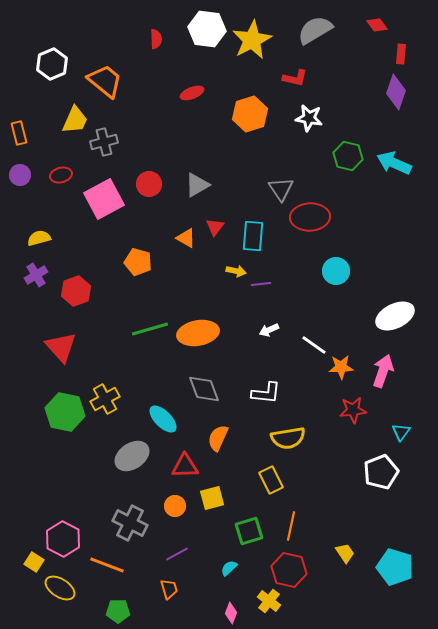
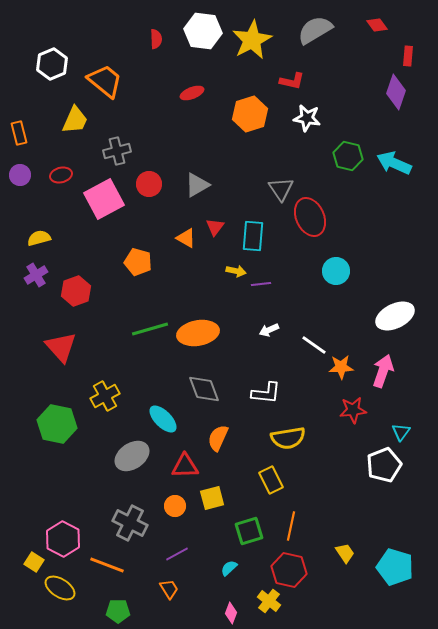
white hexagon at (207, 29): moved 4 px left, 2 px down
red rectangle at (401, 54): moved 7 px right, 2 px down
red L-shape at (295, 78): moved 3 px left, 3 px down
white star at (309, 118): moved 2 px left
gray cross at (104, 142): moved 13 px right, 9 px down
red ellipse at (310, 217): rotated 69 degrees clockwise
yellow cross at (105, 399): moved 3 px up
green hexagon at (65, 412): moved 8 px left, 12 px down
white pentagon at (381, 472): moved 3 px right, 7 px up
orange trapezoid at (169, 589): rotated 15 degrees counterclockwise
